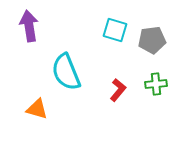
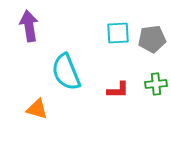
cyan square: moved 3 px right, 3 px down; rotated 20 degrees counterclockwise
gray pentagon: moved 1 px up
red L-shape: rotated 50 degrees clockwise
